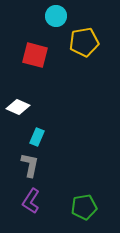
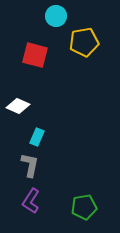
white diamond: moved 1 px up
